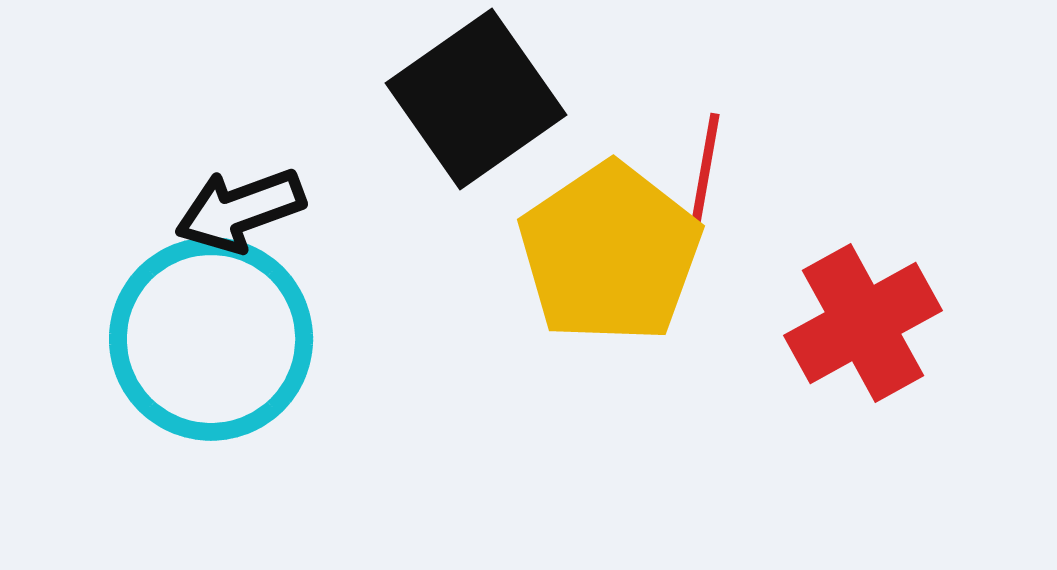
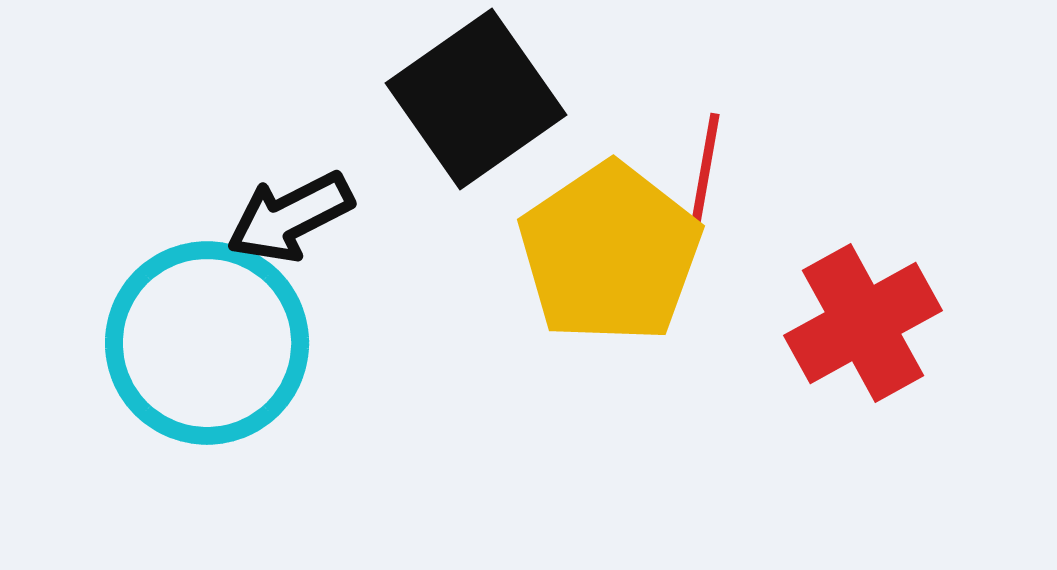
black arrow: moved 50 px right, 7 px down; rotated 7 degrees counterclockwise
cyan circle: moved 4 px left, 4 px down
